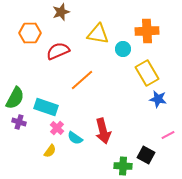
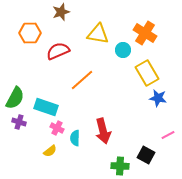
orange cross: moved 2 px left, 2 px down; rotated 35 degrees clockwise
cyan circle: moved 1 px down
blue star: moved 1 px up
pink cross: rotated 16 degrees counterclockwise
cyan semicircle: rotated 56 degrees clockwise
yellow semicircle: rotated 16 degrees clockwise
green cross: moved 3 px left
